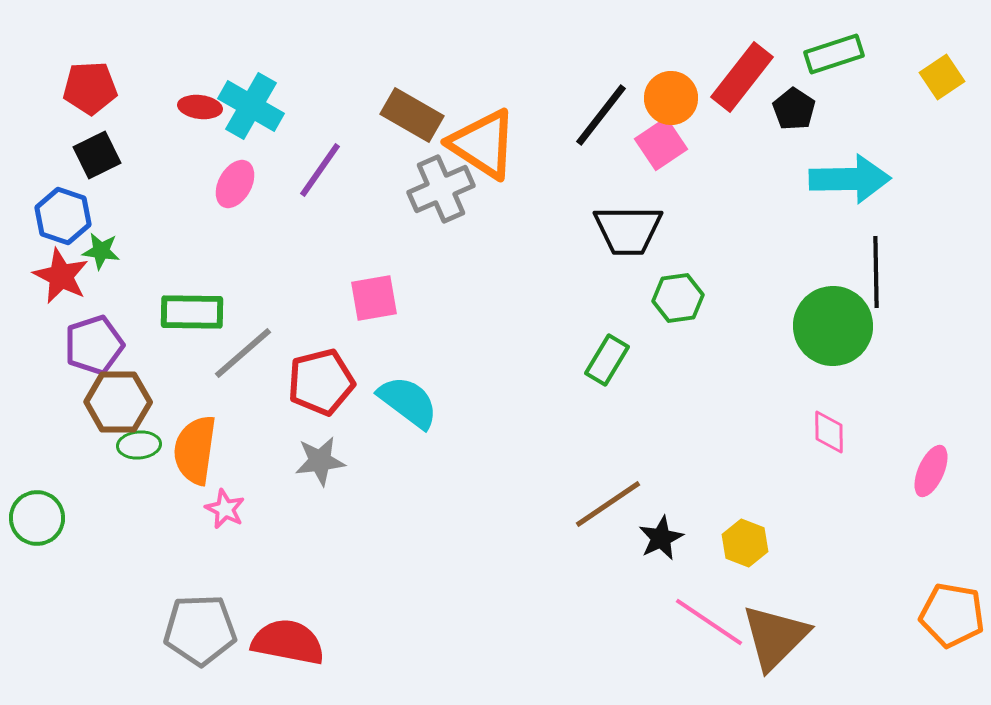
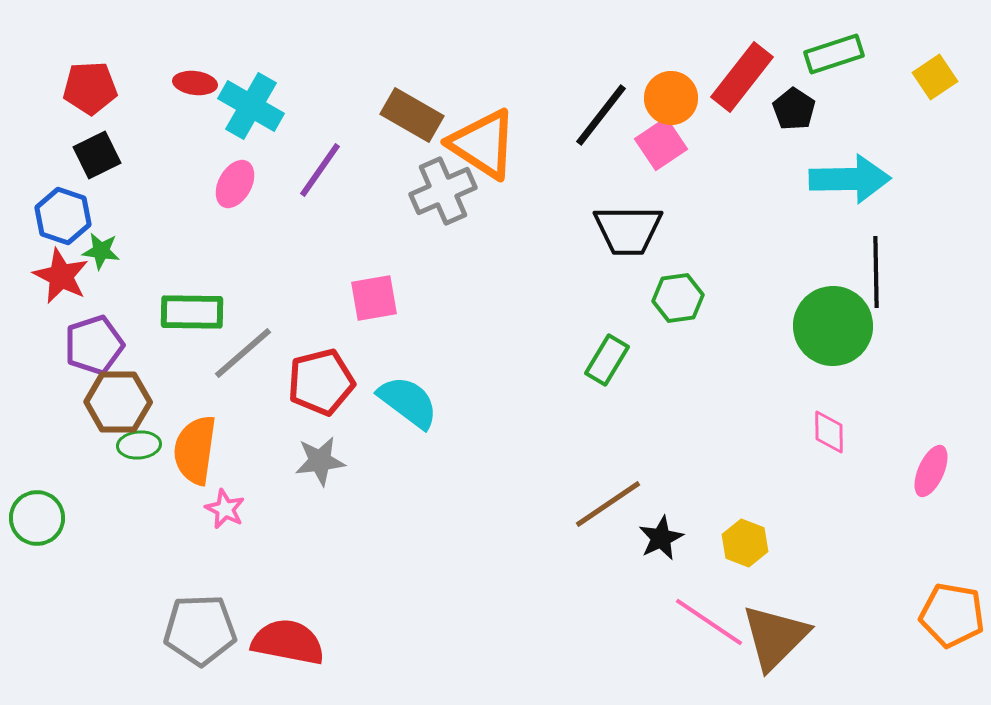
yellow square at (942, 77): moved 7 px left
red ellipse at (200, 107): moved 5 px left, 24 px up
gray cross at (441, 189): moved 2 px right, 2 px down
